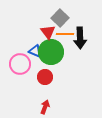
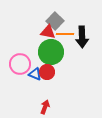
gray square: moved 5 px left, 3 px down
red triangle: rotated 42 degrees counterclockwise
black arrow: moved 2 px right, 1 px up
blue triangle: moved 23 px down
red circle: moved 2 px right, 5 px up
